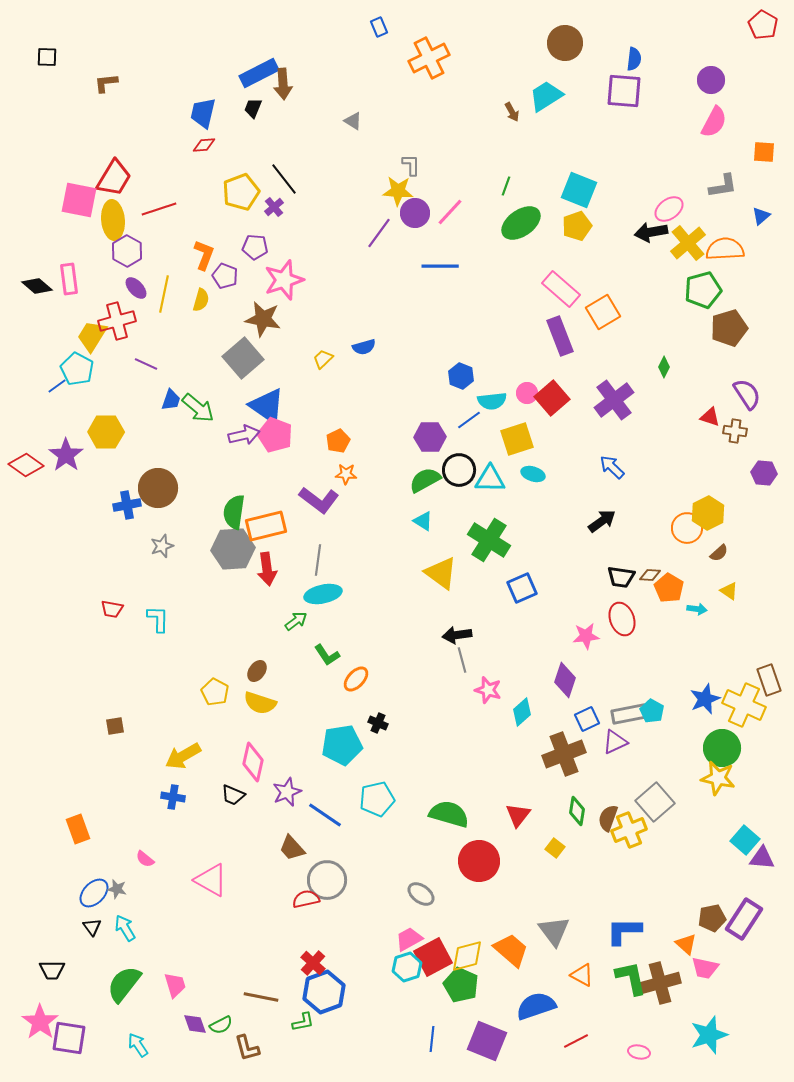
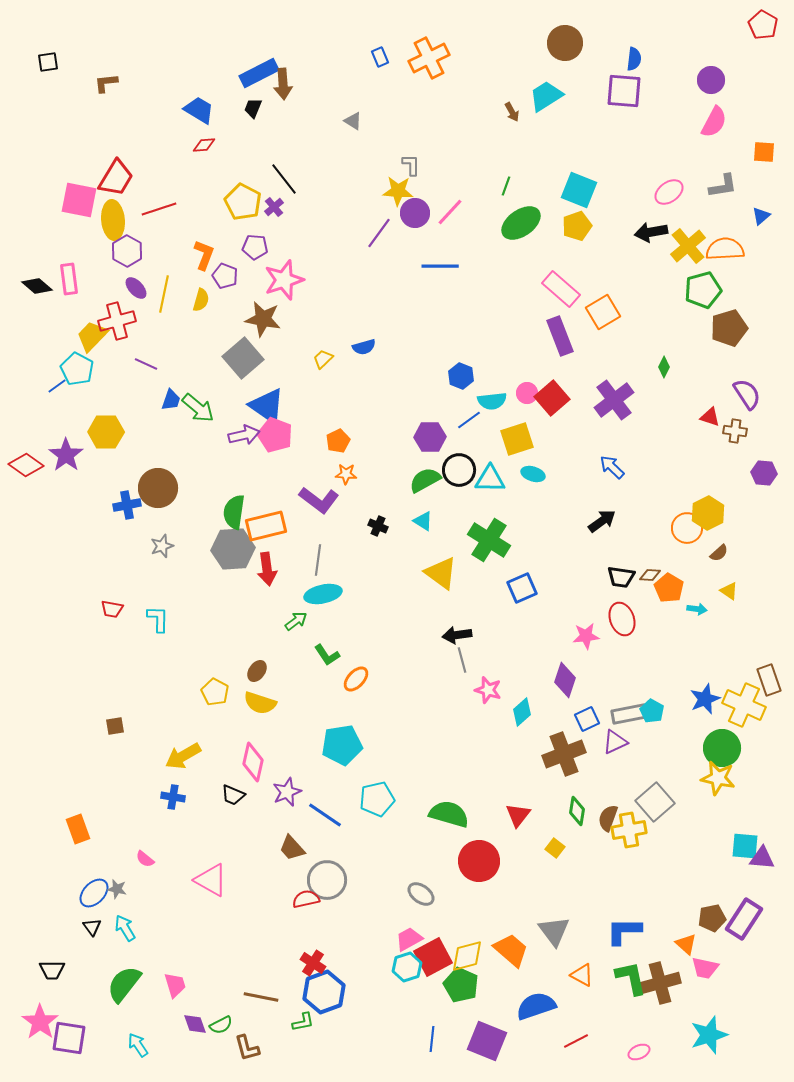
blue rectangle at (379, 27): moved 1 px right, 30 px down
black square at (47, 57): moved 1 px right, 5 px down; rotated 10 degrees counterclockwise
blue trapezoid at (203, 113): moved 4 px left, 3 px up; rotated 108 degrees clockwise
red trapezoid at (114, 178): moved 2 px right
yellow pentagon at (241, 192): moved 2 px right, 10 px down; rotated 24 degrees counterclockwise
pink ellipse at (669, 209): moved 17 px up
yellow cross at (688, 243): moved 3 px down
yellow trapezoid at (92, 336): rotated 12 degrees clockwise
black cross at (378, 723): moved 197 px up
yellow cross at (629, 830): rotated 12 degrees clockwise
cyan square at (745, 840): moved 6 px down; rotated 36 degrees counterclockwise
red cross at (313, 963): rotated 10 degrees counterclockwise
pink ellipse at (639, 1052): rotated 35 degrees counterclockwise
